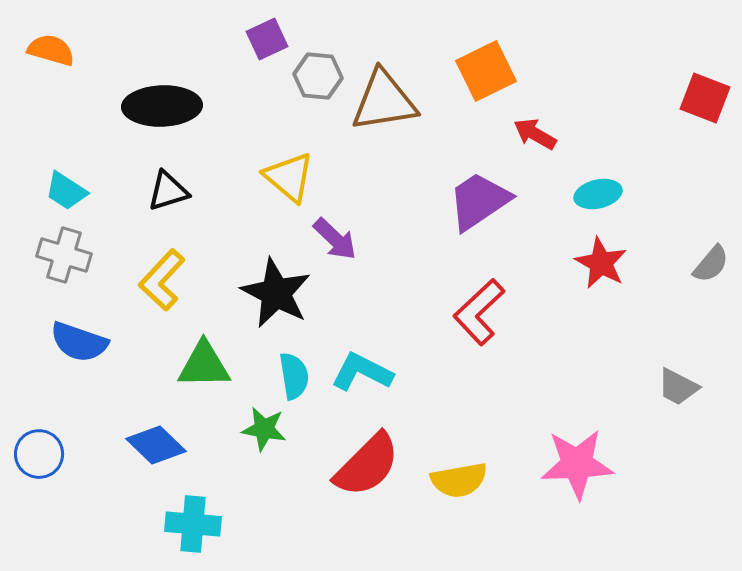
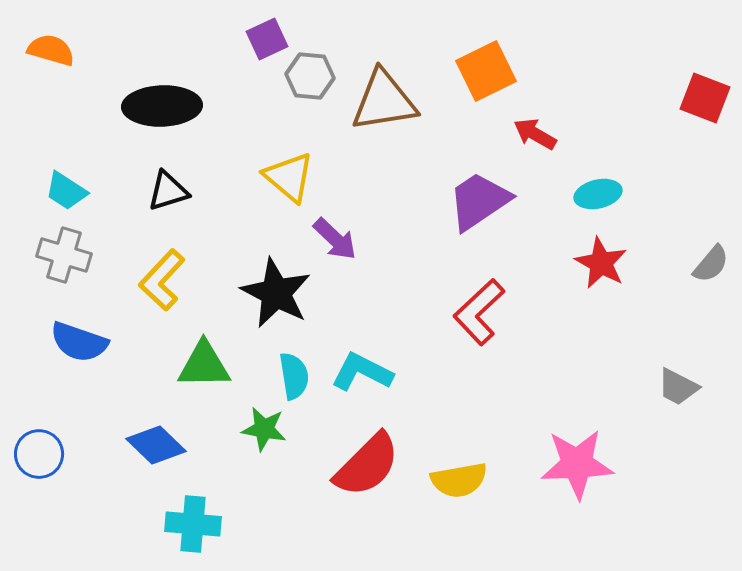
gray hexagon: moved 8 px left
